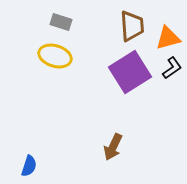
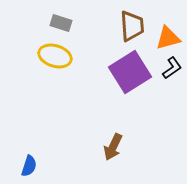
gray rectangle: moved 1 px down
